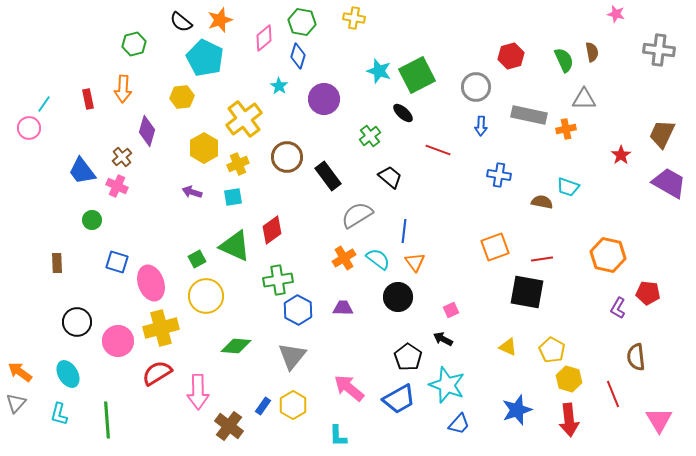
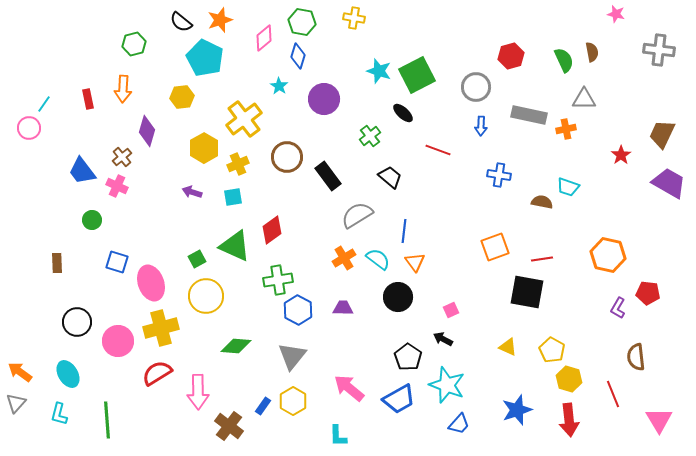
yellow hexagon at (293, 405): moved 4 px up
